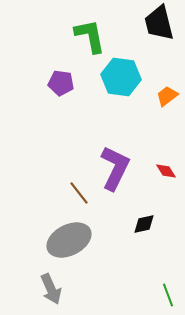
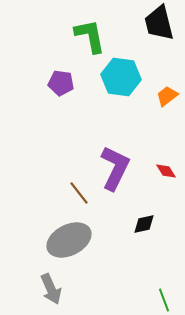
green line: moved 4 px left, 5 px down
